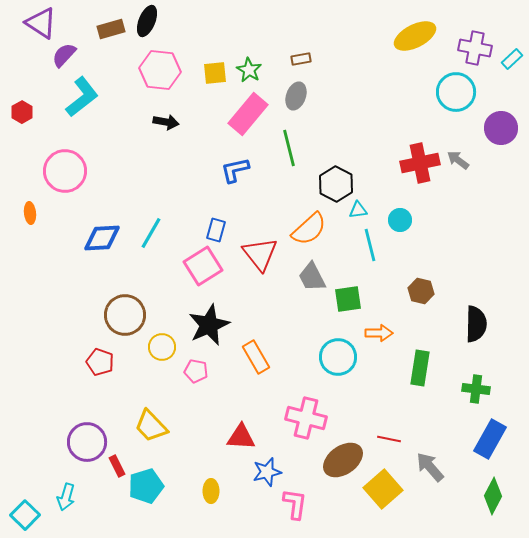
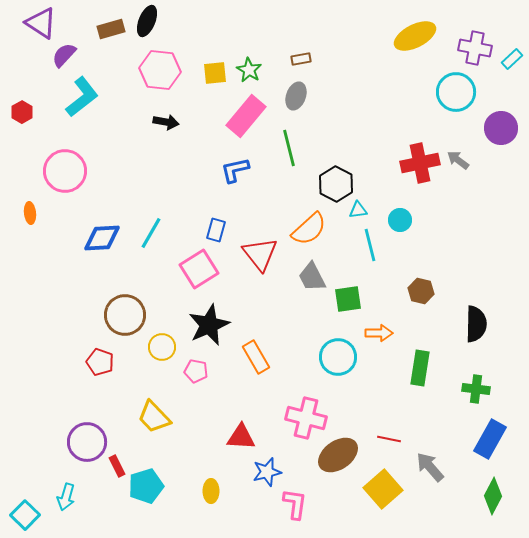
pink rectangle at (248, 114): moved 2 px left, 2 px down
pink square at (203, 266): moved 4 px left, 3 px down
yellow trapezoid at (151, 426): moved 3 px right, 9 px up
brown ellipse at (343, 460): moved 5 px left, 5 px up
